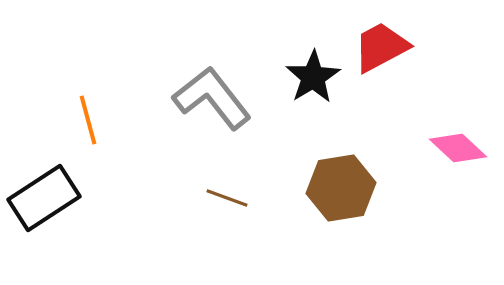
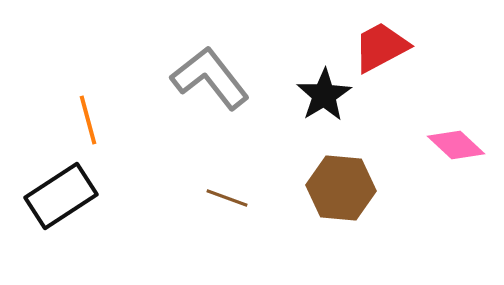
black star: moved 11 px right, 18 px down
gray L-shape: moved 2 px left, 20 px up
pink diamond: moved 2 px left, 3 px up
brown hexagon: rotated 14 degrees clockwise
black rectangle: moved 17 px right, 2 px up
